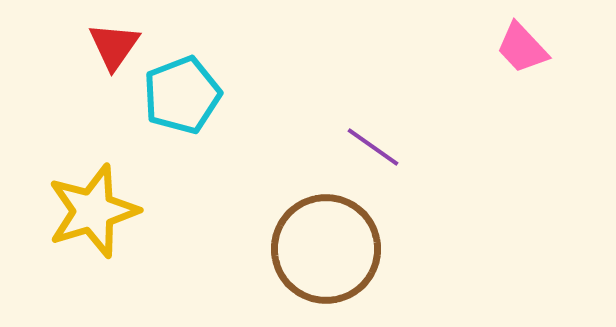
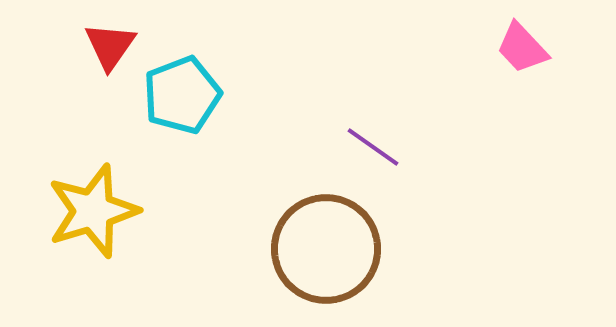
red triangle: moved 4 px left
